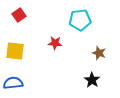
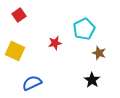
cyan pentagon: moved 4 px right, 9 px down; rotated 20 degrees counterclockwise
red star: rotated 16 degrees counterclockwise
yellow square: rotated 18 degrees clockwise
blue semicircle: moved 19 px right; rotated 18 degrees counterclockwise
